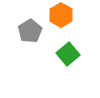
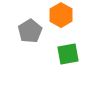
green square: rotated 30 degrees clockwise
